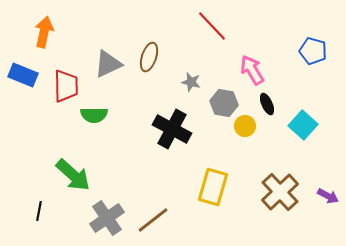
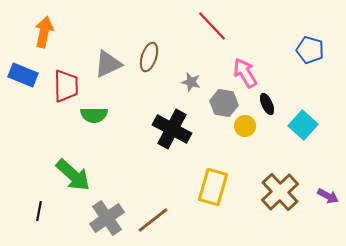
blue pentagon: moved 3 px left, 1 px up
pink arrow: moved 7 px left, 3 px down
